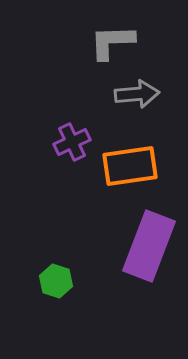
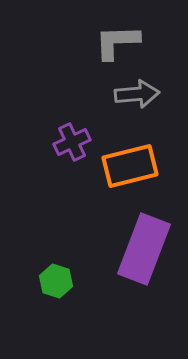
gray L-shape: moved 5 px right
orange rectangle: rotated 6 degrees counterclockwise
purple rectangle: moved 5 px left, 3 px down
